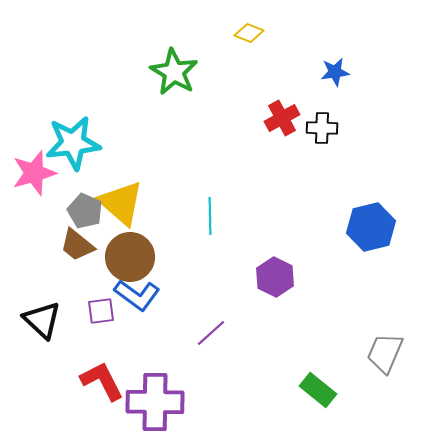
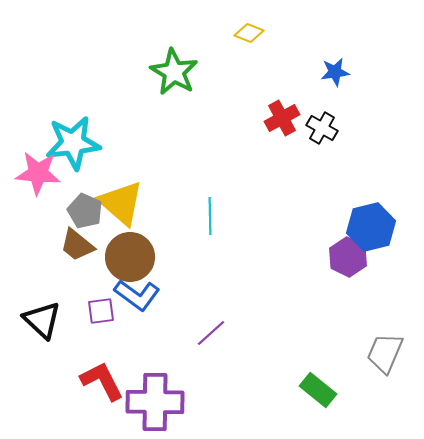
black cross: rotated 28 degrees clockwise
pink star: moved 4 px right; rotated 21 degrees clockwise
purple hexagon: moved 73 px right, 20 px up
